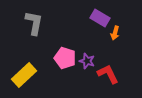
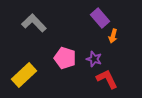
purple rectangle: rotated 18 degrees clockwise
gray L-shape: rotated 55 degrees counterclockwise
orange arrow: moved 2 px left, 3 px down
purple star: moved 7 px right, 2 px up
red L-shape: moved 1 px left, 5 px down
